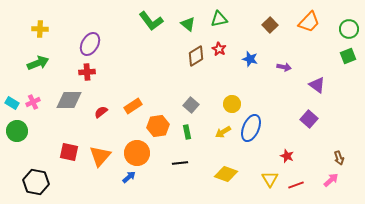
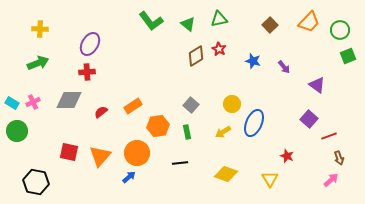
green circle at (349, 29): moved 9 px left, 1 px down
blue star at (250, 59): moved 3 px right, 2 px down
purple arrow at (284, 67): rotated 40 degrees clockwise
blue ellipse at (251, 128): moved 3 px right, 5 px up
red line at (296, 185): moved 33 px right, 49 px up
